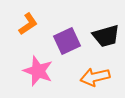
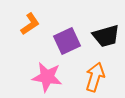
orange L-shape: moved 2 px right
pink star: moved 9 px right, 6 px down; rotated 12 degrees counterclockwise
orange arrow: rotated 120 degrees clockwise
